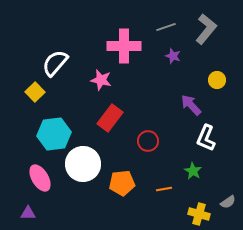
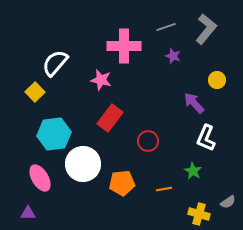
purple arrow: moved 3 px right, 2 px up
